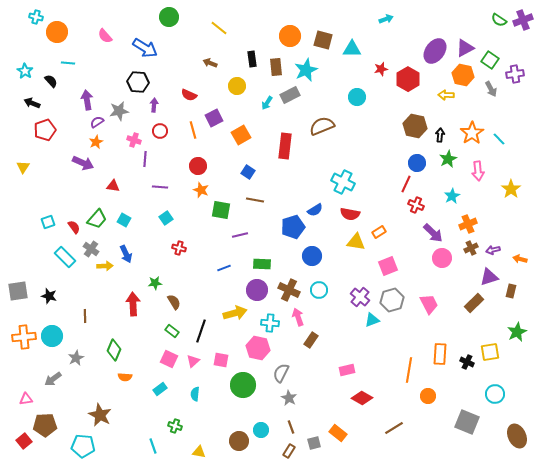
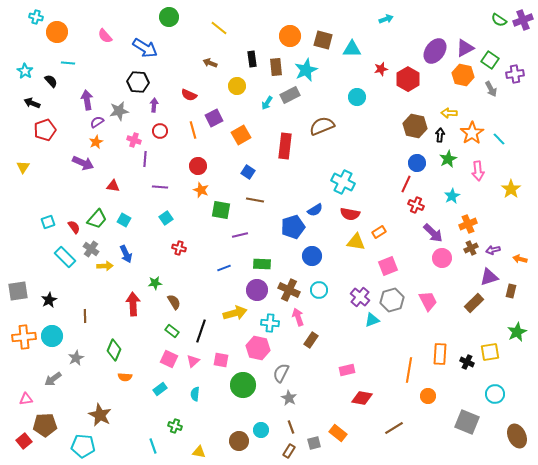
yellow arrow at (446, 95): moved 3 px right, 18 px down
black star at (49, 296): moved 4 px down; rotated 28 degrees clockwise
pink trapezoid at (429, 304): moved 1 px left, 3 px up
red diamond at (362, 398): rotated 20 degrees counterclockwise
